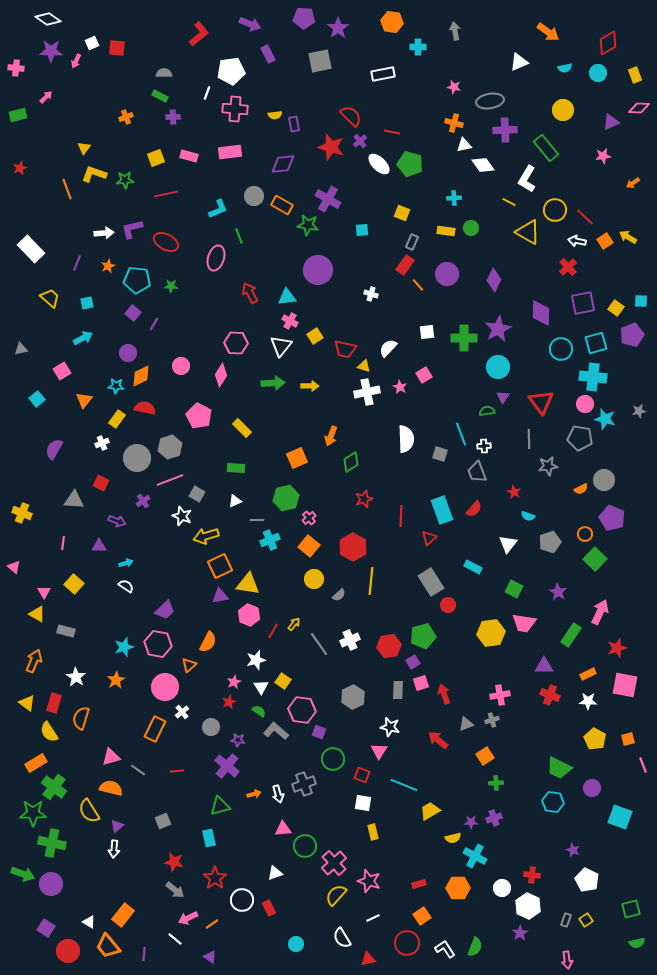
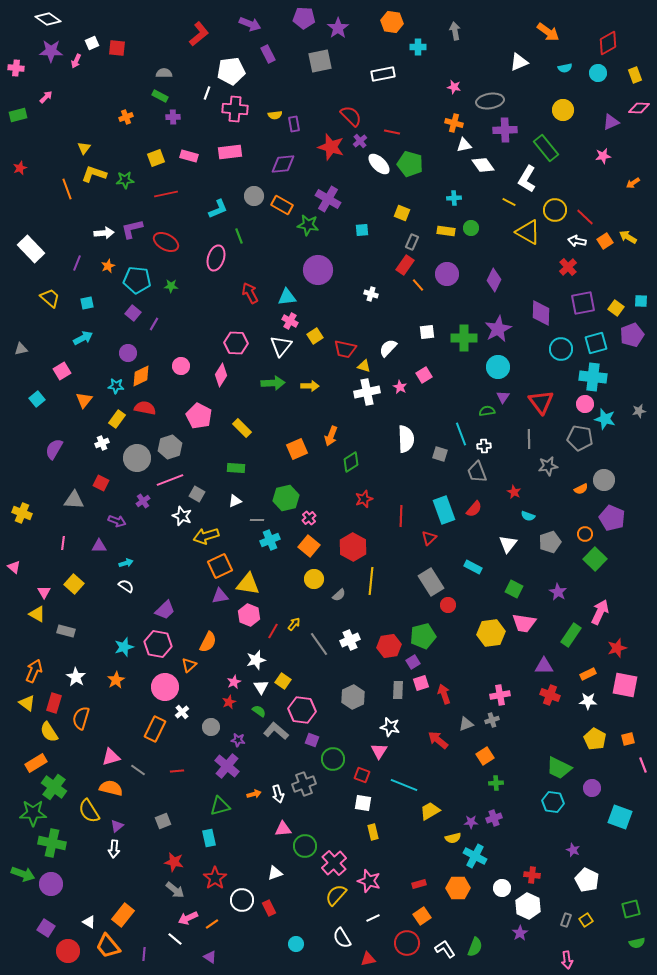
orange square at (297, 458): moved 9 px up
cyan rectangle at (442, 510): moved 2 px right
orange arrow at (34, 661): moved 10 px down
purple square at (319, 732): moved 7 px left, 8 px down
